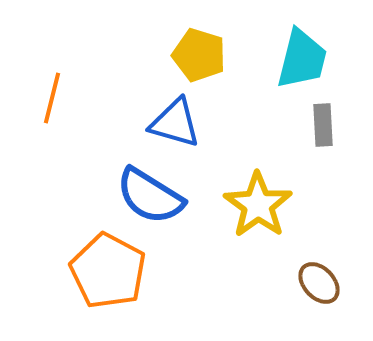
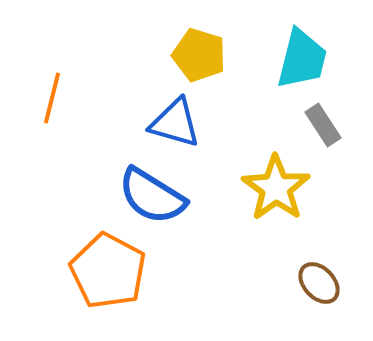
gray rectangle: rotated 30 degrees counterclockwise
blue semicircle: moved 2 px right
yellow star: moved 18 px right, 17 px up
